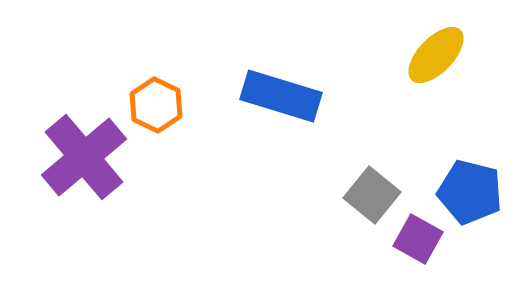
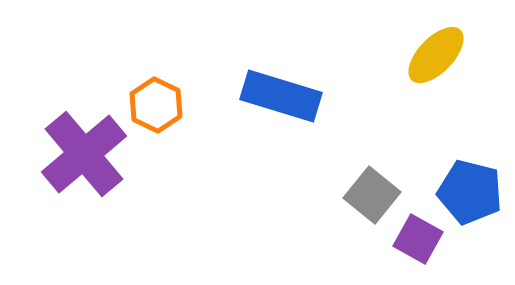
purple cross: moved 3 px up
